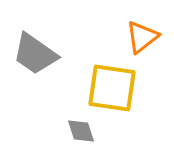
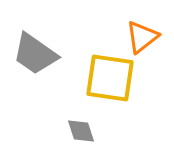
yellow square: moved 2 px left, 10 px up
